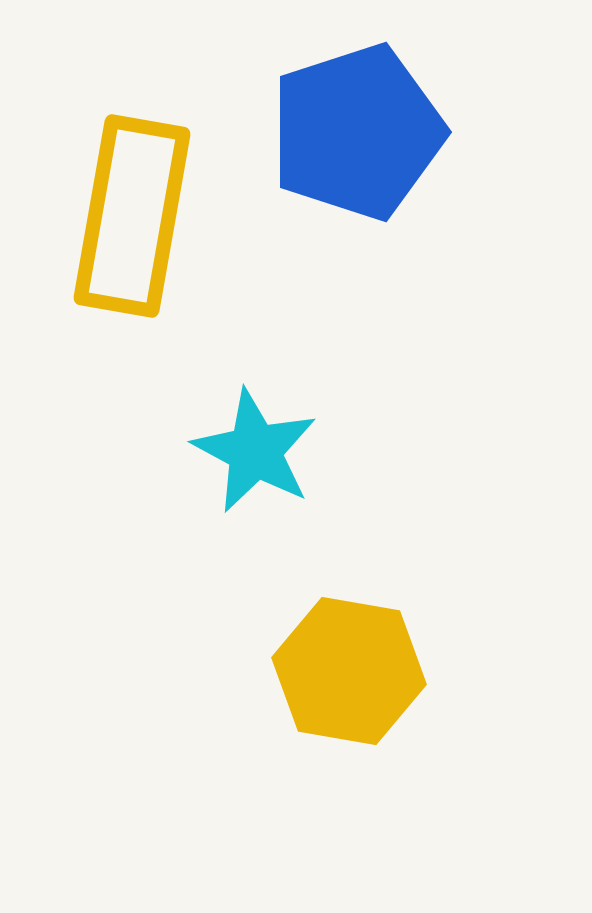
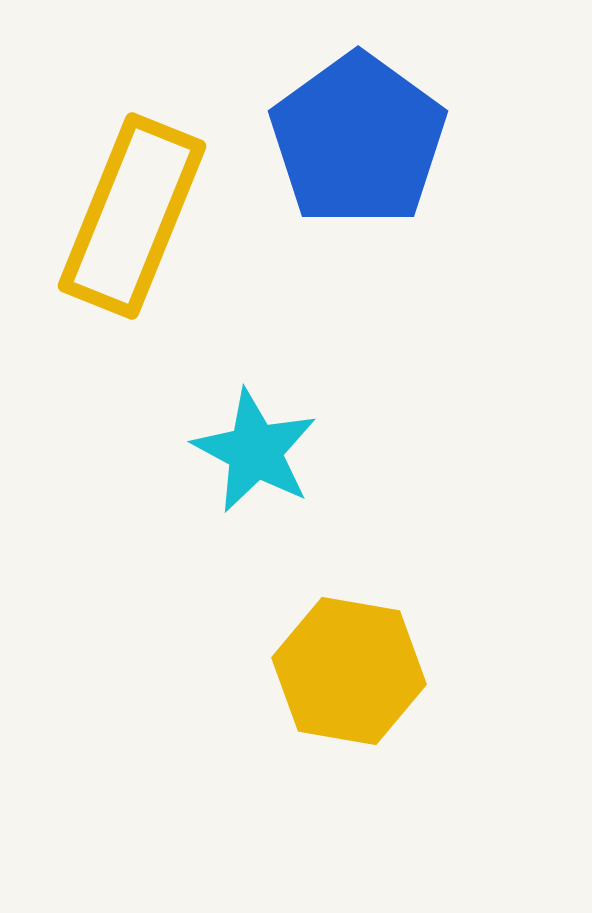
blue pentagon: moved 1 px right, 8 px down; rotated 18 degrees counterclockwise
yellow rectangle: rotated 12 degrees clockwise
